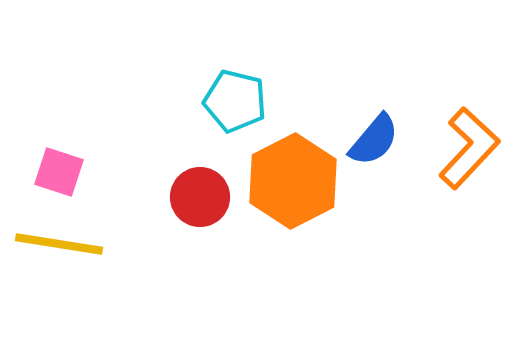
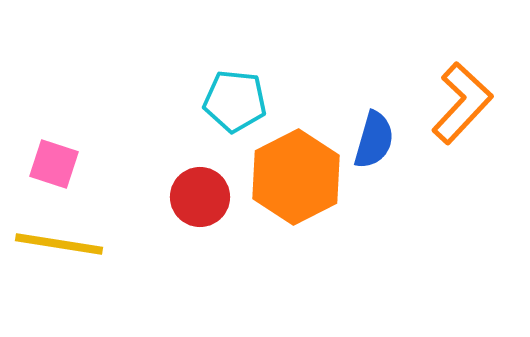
cyan pentagon: rotated 8 degrees counterclockwise
blue semicircle: rotated 24 degrees counterclockwise
orange L-shape: moved 7 px left, 45 px up
pink square: moved 5 px left, 8 px up
orange hexagon: moved 3 px right, 4 px up
